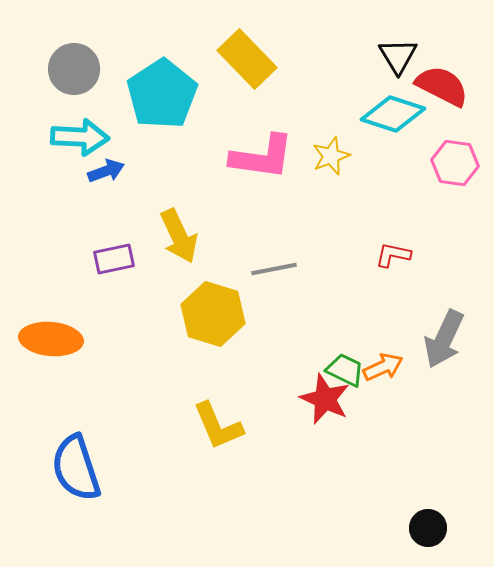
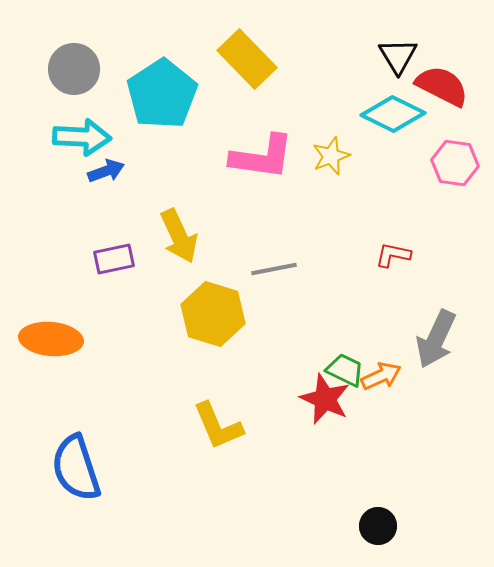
cyan diamond: rotated 8 degrees clockwise
cyan arrow: moved 2 px right
gray arrow: moved 8 px left
orange arrow: moved 2 px left, 9 px down
black circle: moved 50 px left, 2 px up
